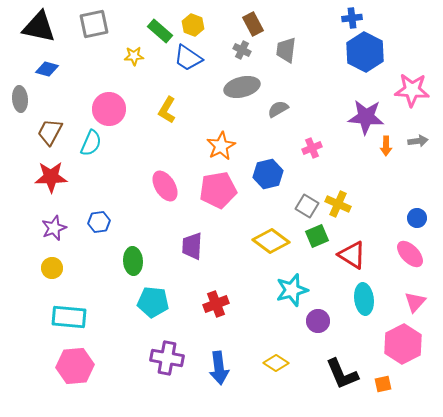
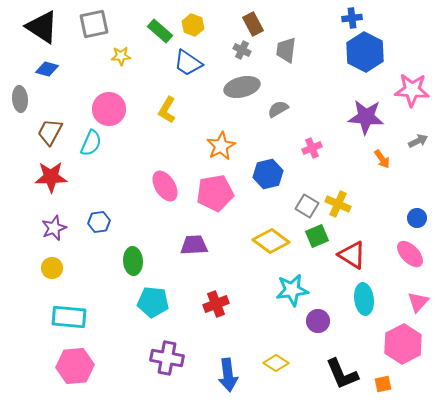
black triangle at (39, 27): moved 3 px right; rotated 21 degrees clockwise
yellow star at (134, 56): moved 13 px left
blue trapezoid at (188, 58): moved 5 px down
gray arrow at (418, 141): rotated 18 degrees counterclockwise
orange arrow at (386, 146): moved 4 px left, 13 px down; rotated 36 degrees counterclockwise
pink pentagon at (218, 190): moved 3 px left, 3 px down
purple trapezoid at (192, 246): moved 2 px right, 1 px up; rotated 84 degrees clockwise
cyan star at (292, 290): rotated 8 degrees clockwise
pink triangle at (415, 302): moved 3 px right
blue arrow at (219, 368): moved 9 px right, 7 px down
